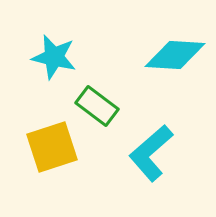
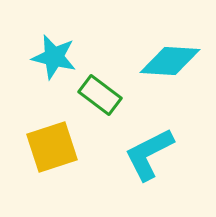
cyan diamond: moved 5 px left, 6 px down
green rectangle: moved 3 px right, 11 px up
cyan L-shape: moved 2 px left, 1 px down; rotated 14 degrees clockwise
